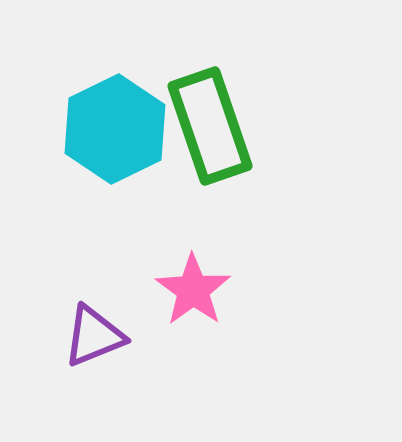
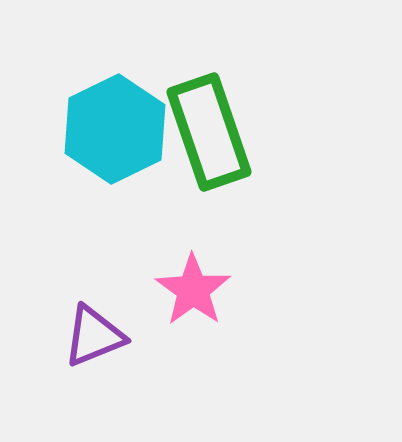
green rectangle: moved 1 px left, 6 px down
